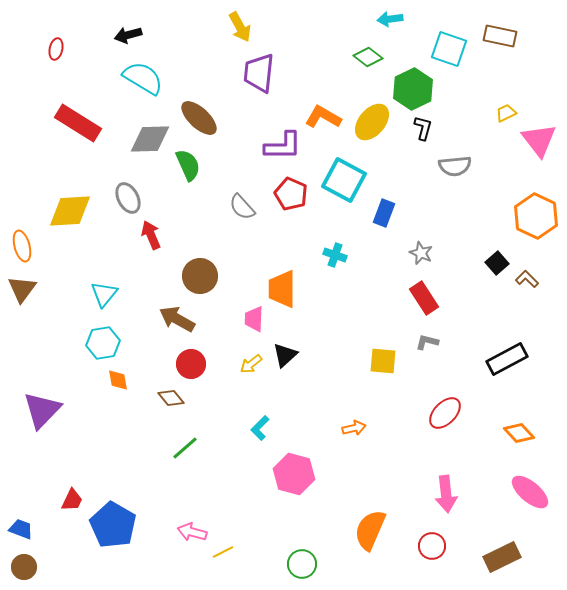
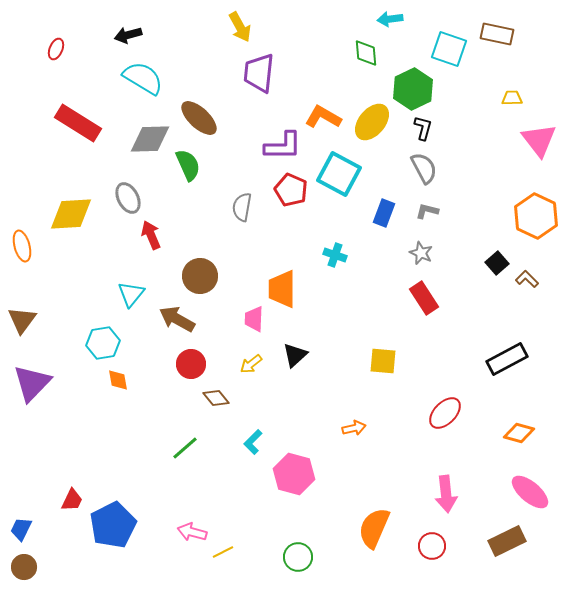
brown rectangle at (500, 36): moved 3 px left, 2 px up
red ellipse at (56, 49): rotated 10 degrees clockwise
green diamond at (368, 57): moved 2 px left, 4 px up; rotated 48 degrees clockwise
yellow trapezoid at (506, 113): moved 6 px right, 15 px up; rotated 25 degrees clockwise
gray semicircle at (455, 166): moved 31 px left, 2 px down; rotated 112 degrees counterclockwise
cyan square at (344, 180): moved 5 px left, 6 px up
red pentagon at (291, 194): moved 4 px up
gray semicircle at (242, 207): rotated 52 degrees clockwise
yellow diamond at (70, 211): moved 1 px right, 3 px down
brown triangle at (22, 289): moved 31 px down
cyan triangle at (104, 294): moved 27 px right
gray L-shape at (427, 342): moved 131 px up
black triangle at (285, 355): moved 10 px right
brown diamond at (171, 398): moved 45 px right
purple triangle at (42, 410): moved 10 px left, 27 px up
cyan L-shape at (260, 428): moved 7 px left, 14 px down
orange diamond at (519, 433): rotated 32 degrees counterclockwise
blue pentagon at (113, 525): rotated 15 degrees clockwise
blue trapezoid at (21, 529): rotated 85 degrees counterclockwise
orange semicircle at (370, 530): moved 4 px right, 2 px up
brown rectangle at (502, 557): moved 5 px right, 16 px up
green circle at (302, 564): moved 4 px left, 7 px up
